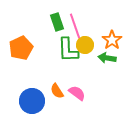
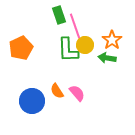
green rectangle: moved 2 px right, 7 px up
pink semicircle: rotated 12 degrees clockwise
